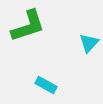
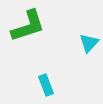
cyan rectangle: rotated 40 degrees clockwise
